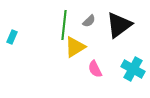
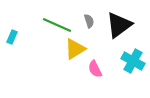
gray semicircle: rotated 64 degrees counterclockwise
green line: moved 7 px left; rotated 72 degrees counterclockwise
yellow triangle: moved 2 px down
cyan cross: moved 8 px up
